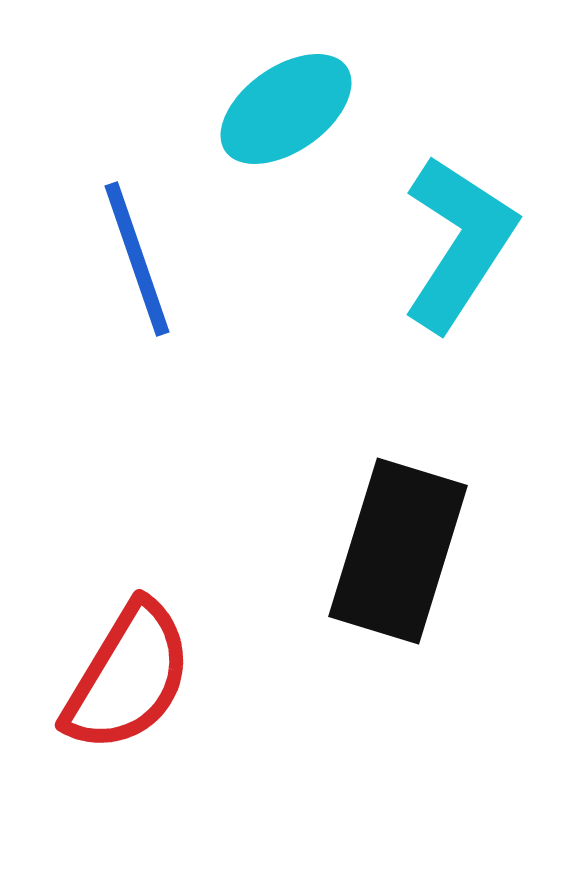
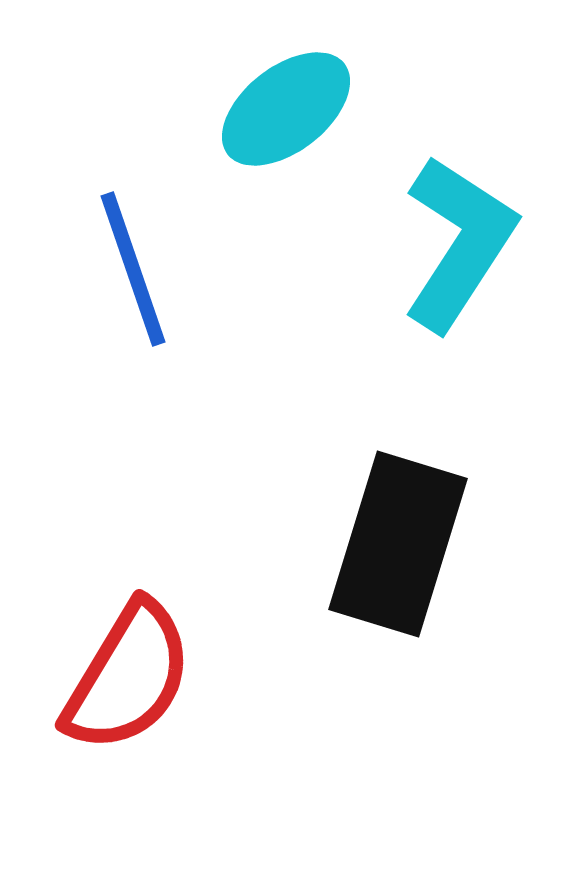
cyan ellipse: rotated 3 degrees counterclockwise
blue line: moved 4 px left, 10 px down
black rectangle: moved 7 px up
